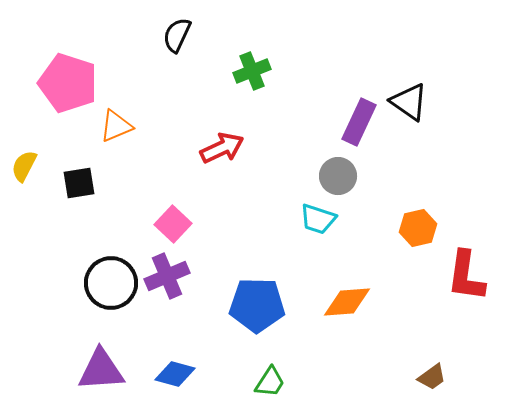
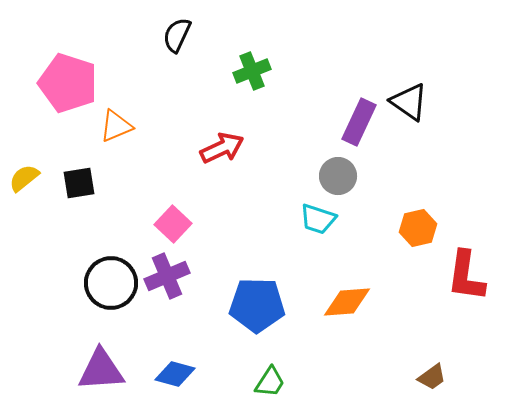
yellow semicircle: moved 12 px down; rotated 24 degrees clockwise
